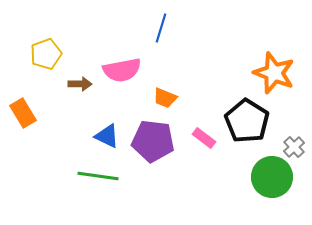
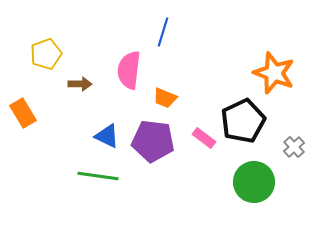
blue line: moved 2 px right, 4 px down
pink semicircle: moved 7 px right; rotated 108 degrees clockwise
black pentagon: moved 4 px left; rotated 15 degrees clockwise
green circle: moved 18 px left, 5 px down
